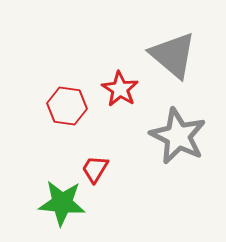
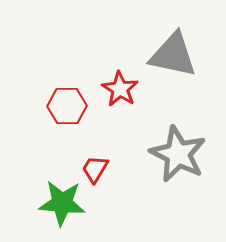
gray triangle: rotated 28 degrees counterclockwise
red hexagon: rotated 9 degrees counterclockwise
gray star: moved 18 px down
